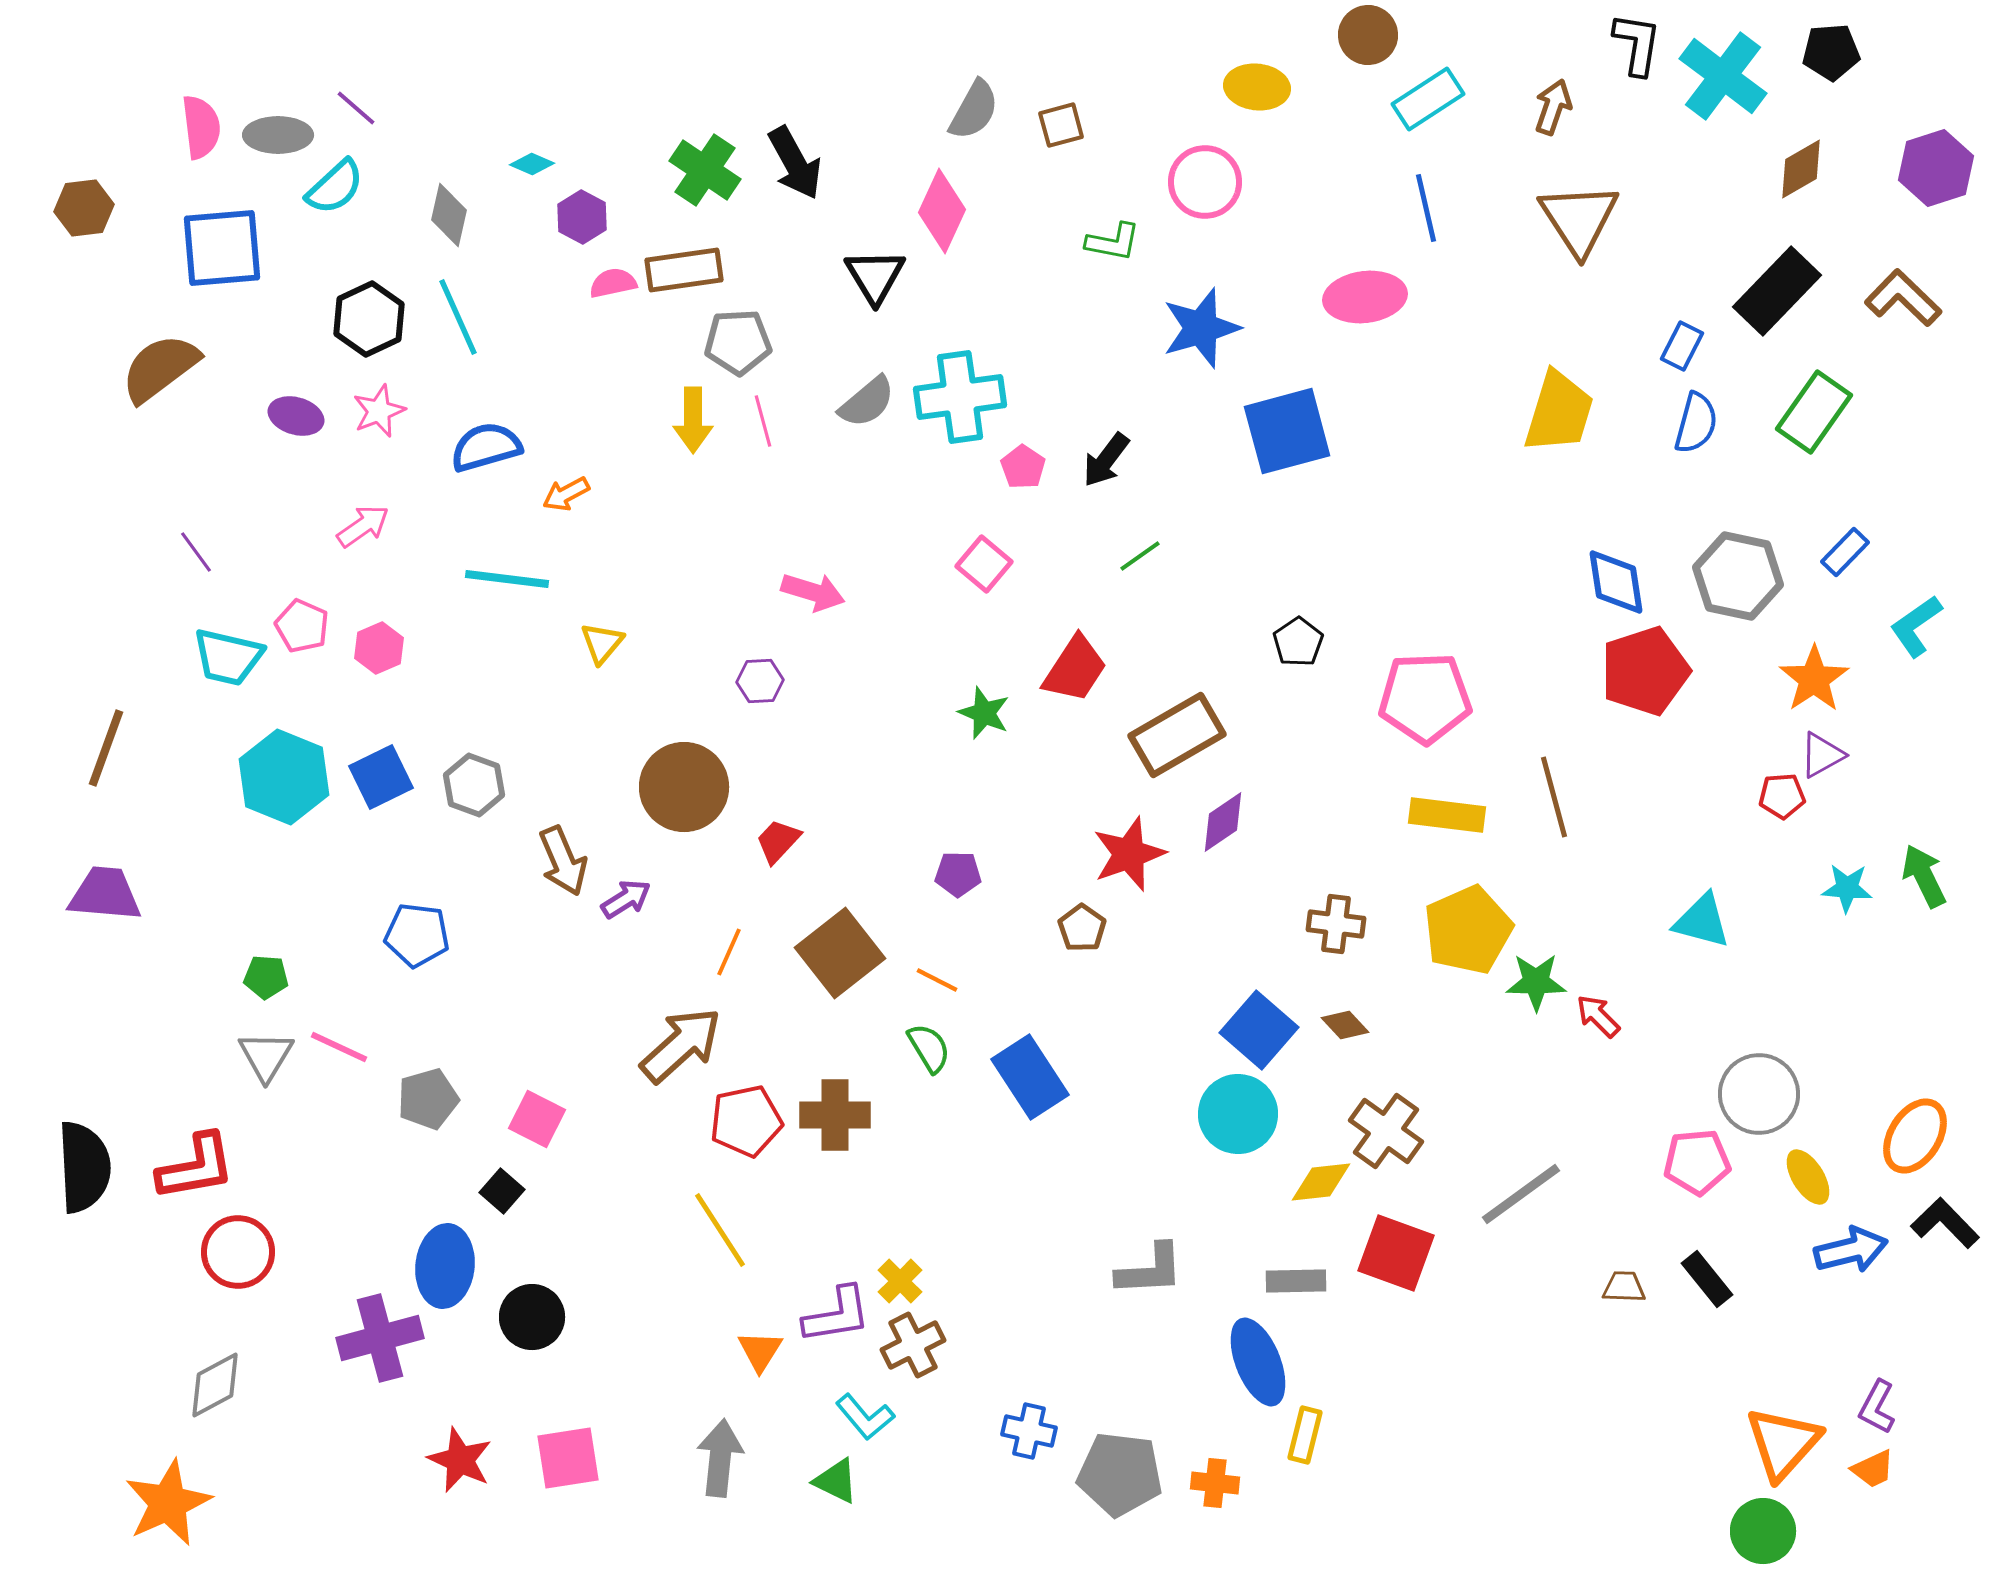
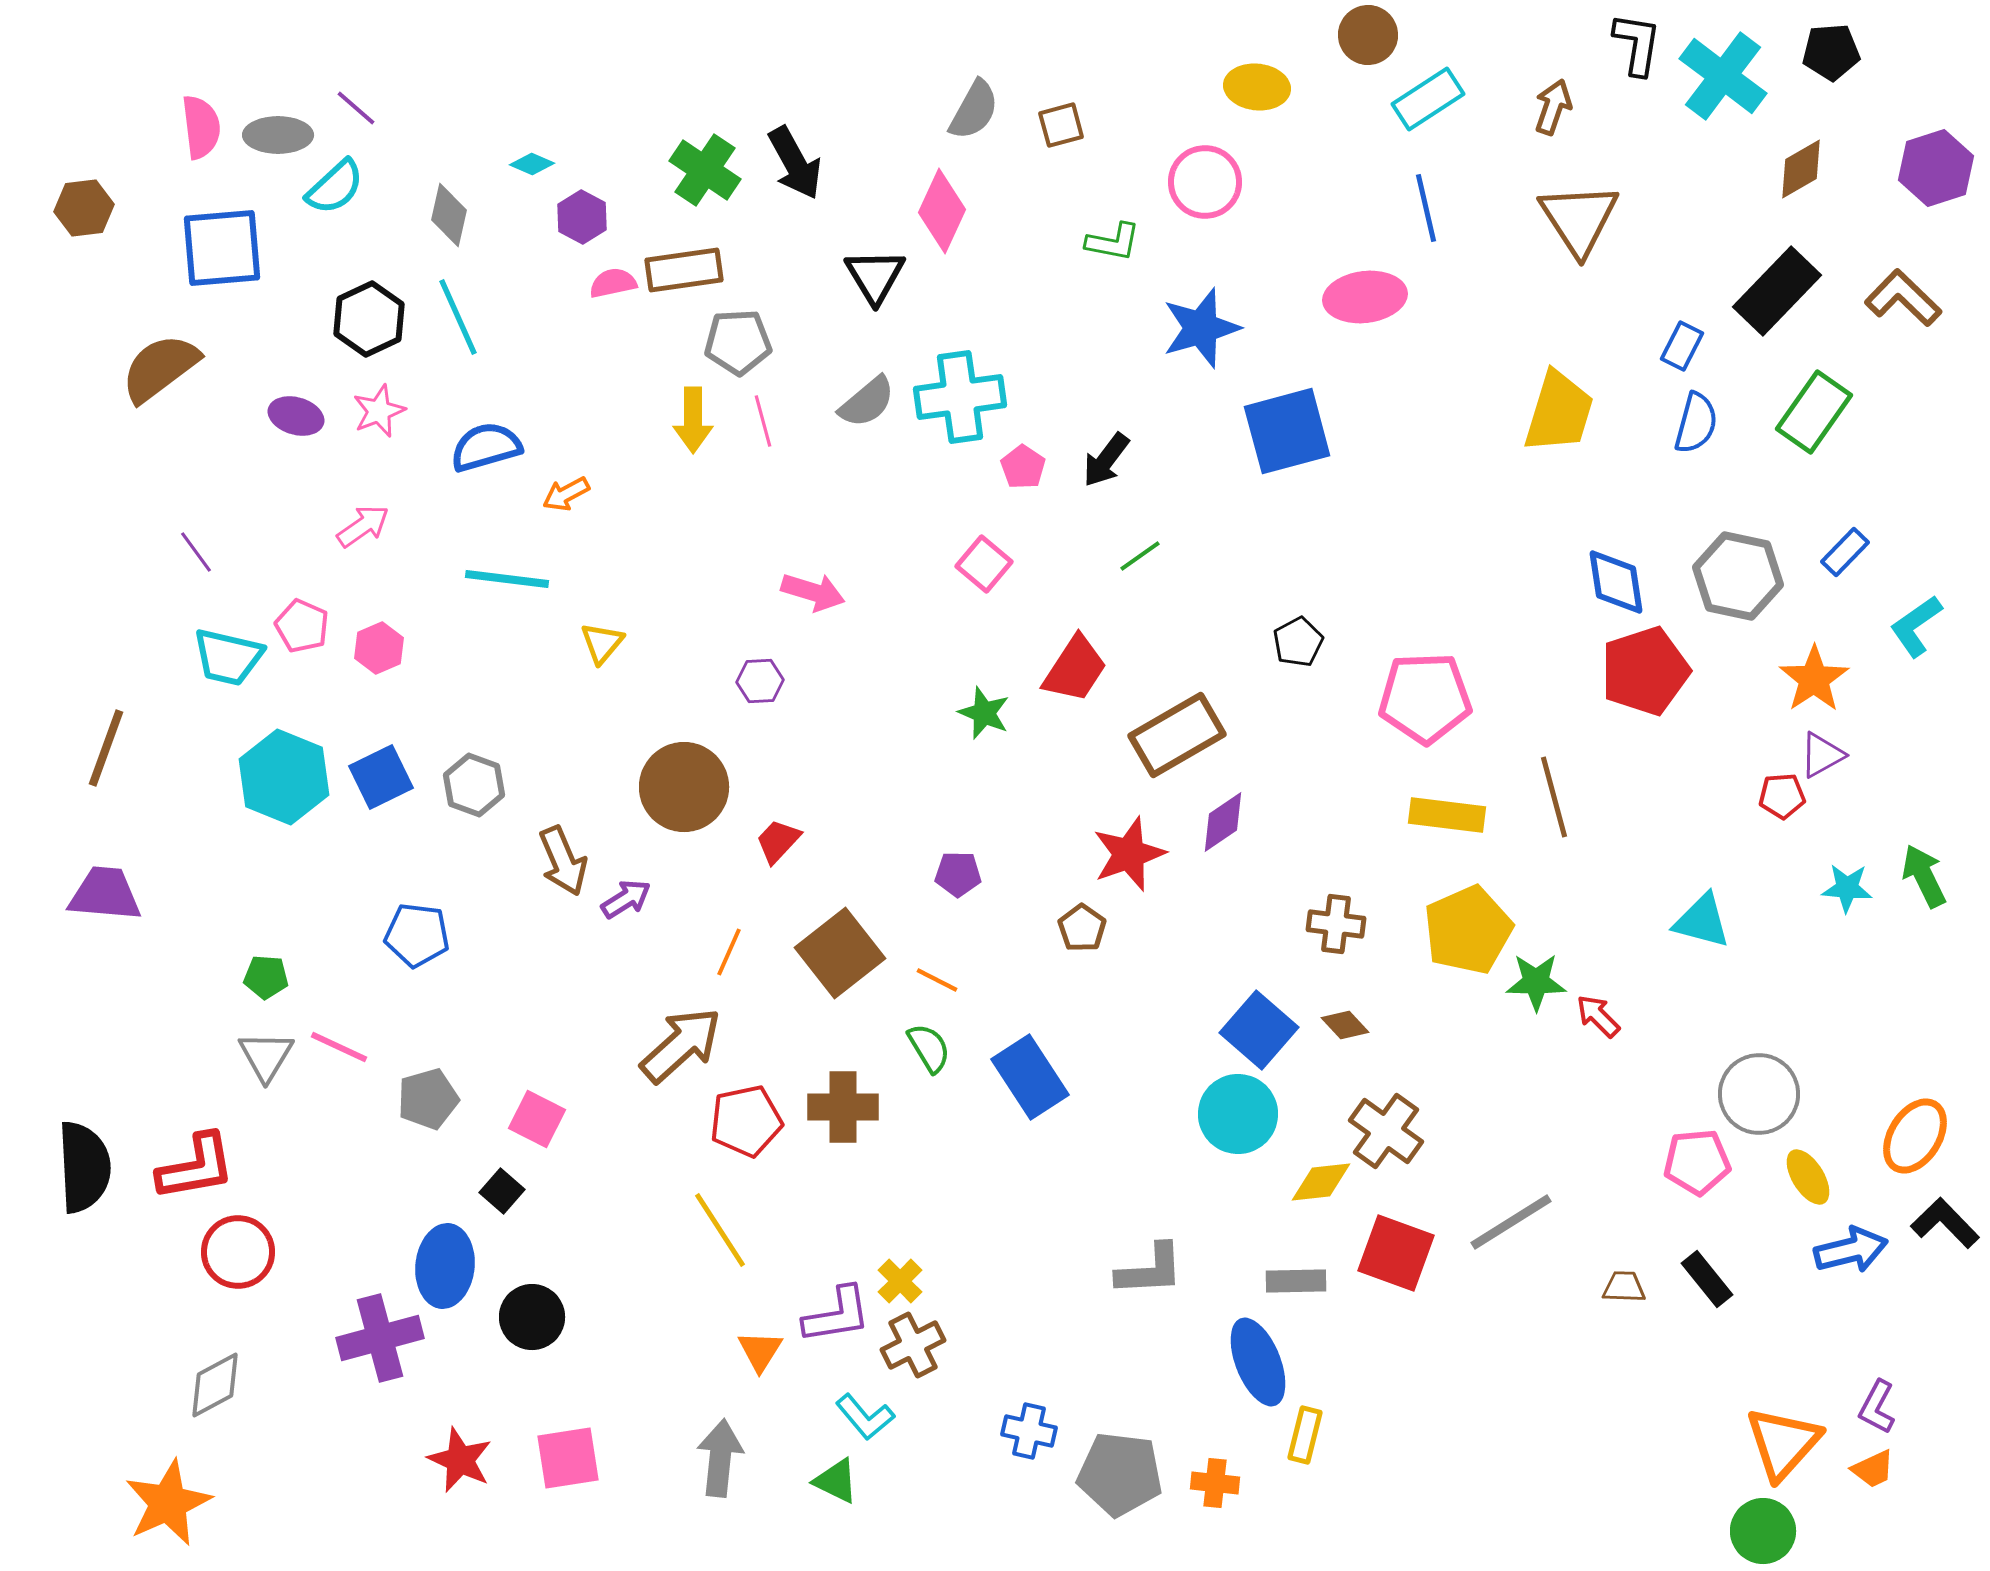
black pentagon at (1298, 642): rotated 6 degrees clockwise
brown cross at (835, 1115): moved 8 px right, 8 px up
gray line at (1521, 1194): moved 10 px left, 28 px down; rotated 4 degrees clockwise
